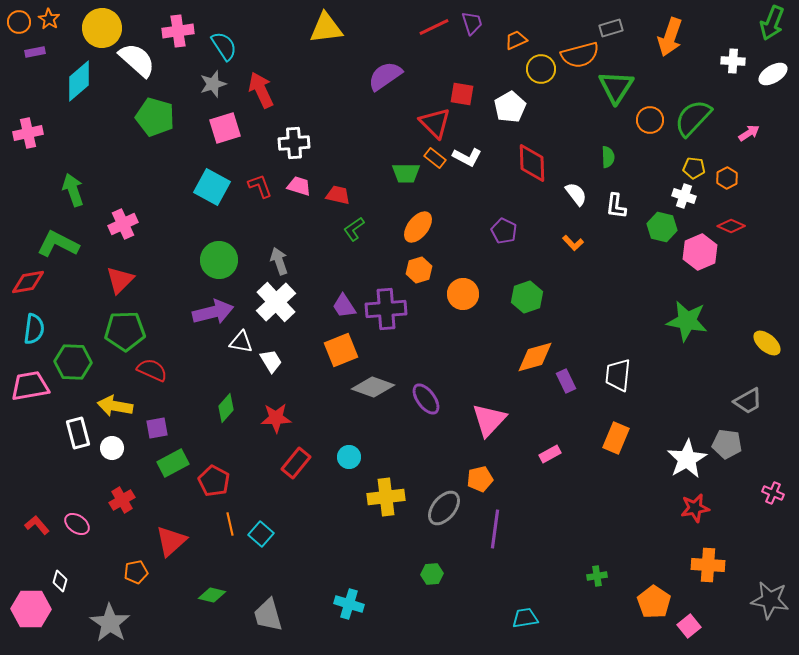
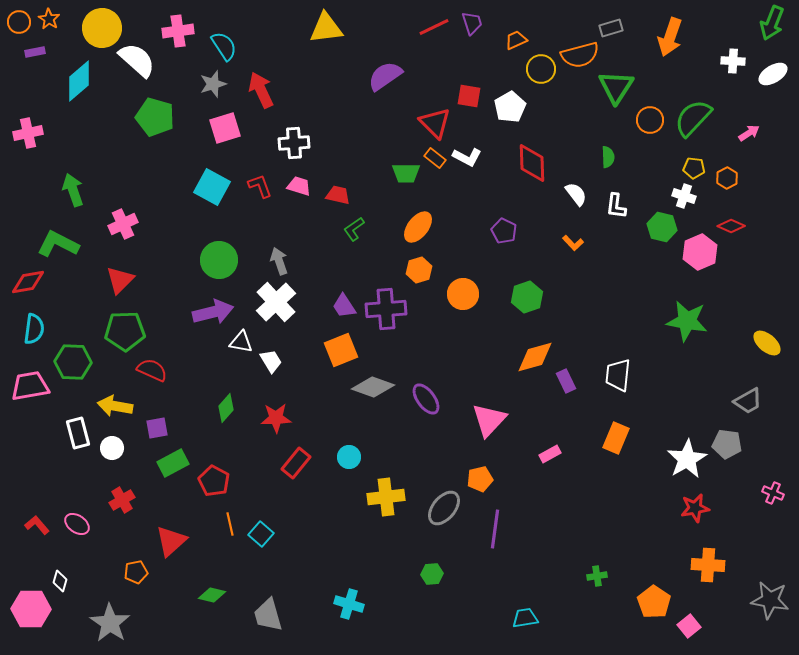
red square at (462, 94): moved 7 px right, 2 px down
